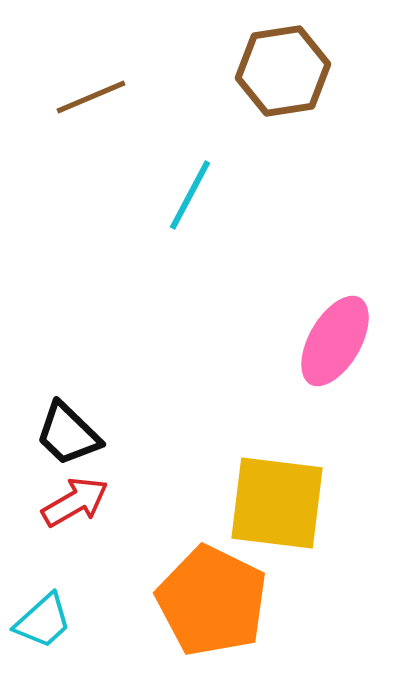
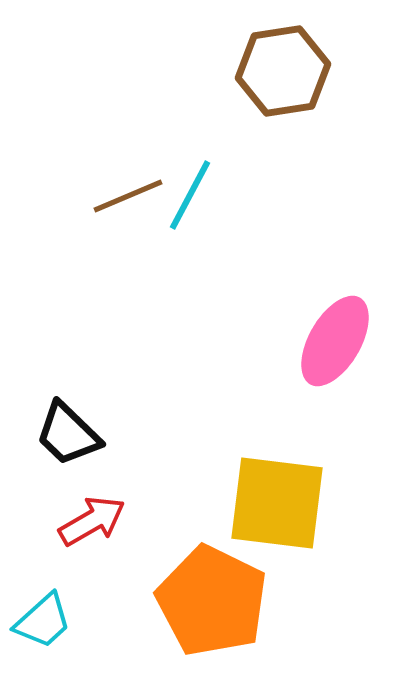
brown line: moved 37 px right, 99 px down
red arrow: moved 17 px right, 19 px down
